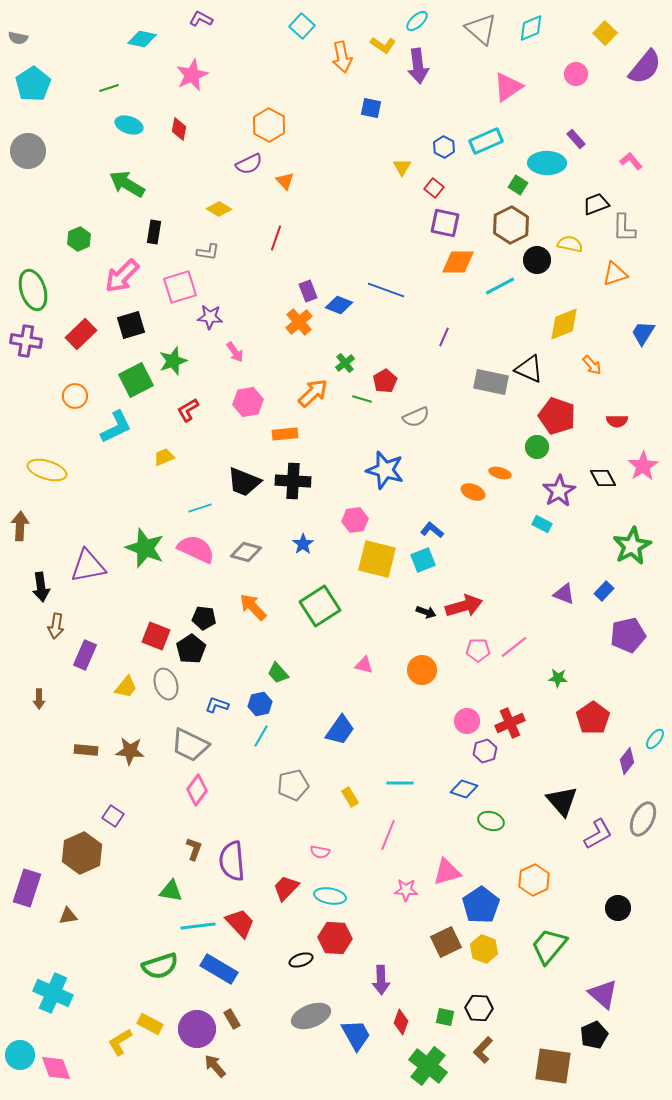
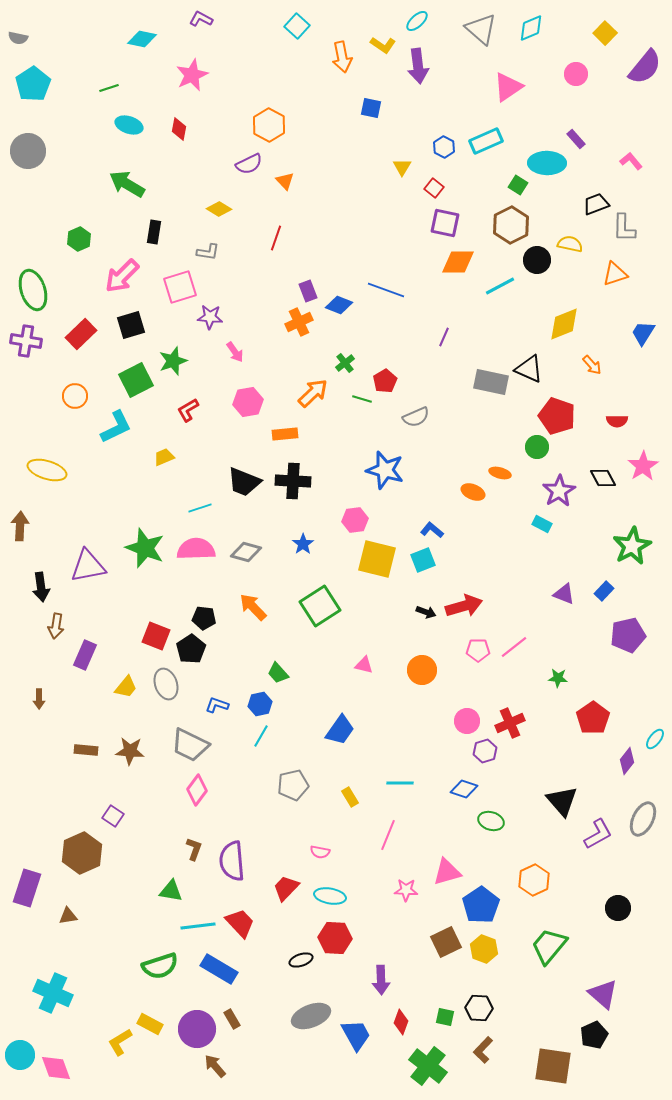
cyan square at (302, 26): moved 5 px left
orange cross at (299, 322): rotated 16 degrees clockwise
pink semicircle at (196, 549): rotated 27 degrees counterclockwise
